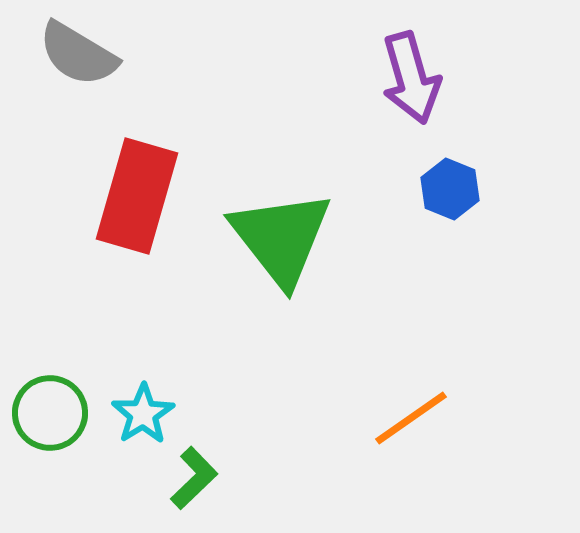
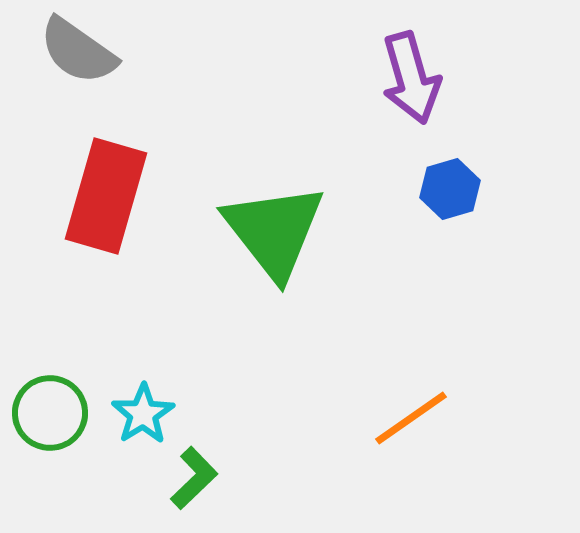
gray semicircle: moved 3 px up; rotated 4 degrees clockwise
blue hexagon: rotated 22 degrees clockwise
red rectangle: moved 31 px left
green triangle: moved 7 px left, 7 px up
